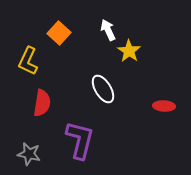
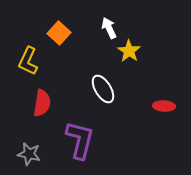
white arrow: moved 1 px right, 2 px up
